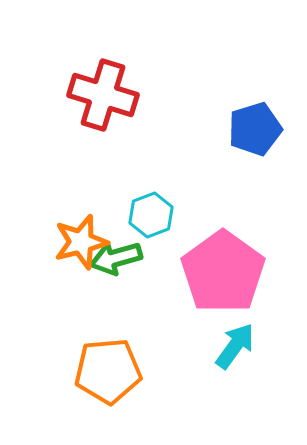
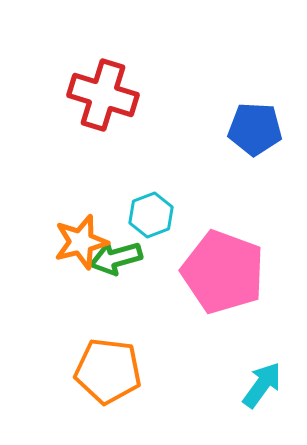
blue pentagon: rotated 20 degrees clockwise
pink pentagon: rotated 16 degrees counterclockwise
cyan arrow: moved 27 px right, 39 px down
orange pentagon: rotated 12 degrees clockwise
